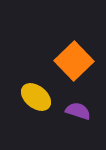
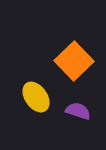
yellow ellipse: rotated 16 degrees clockwise
